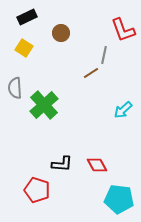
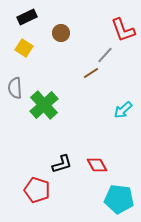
gray line: moved 1 px right; rotated 30 degrees clockwise
black L-shape: rotated 20 degrees counterclockwise
